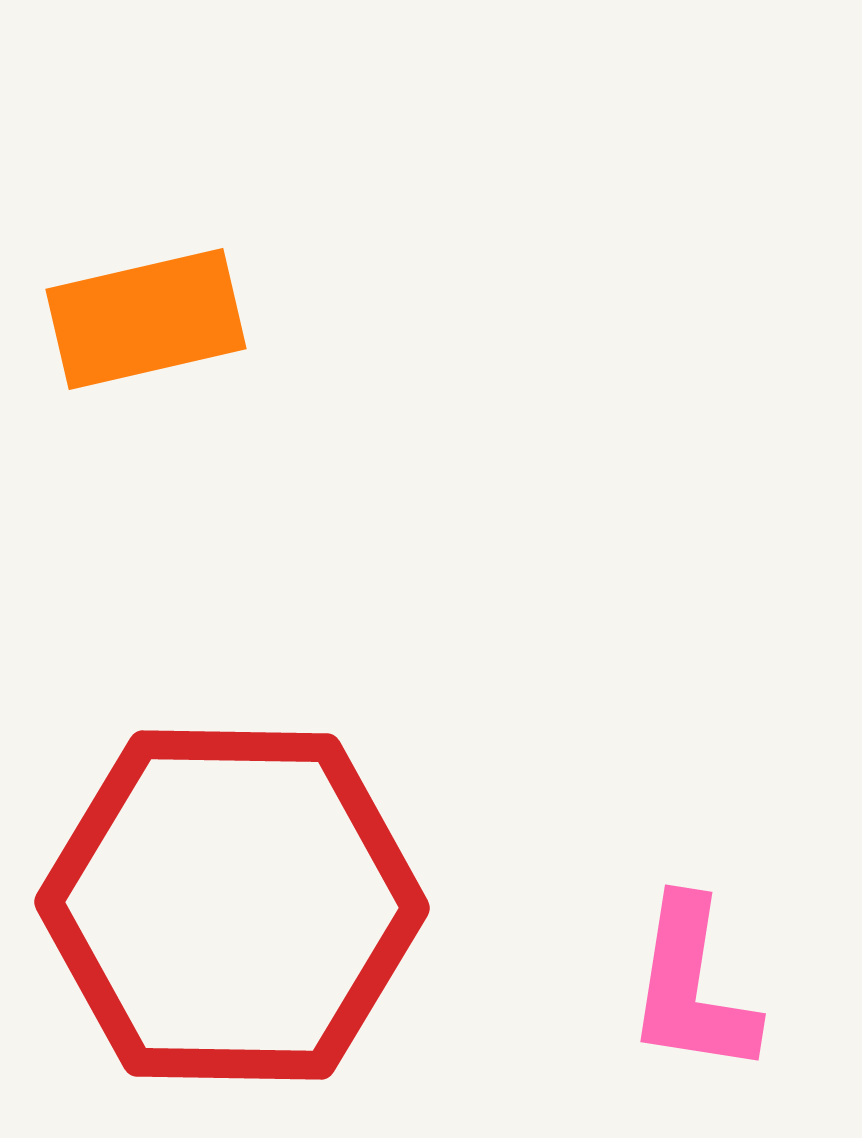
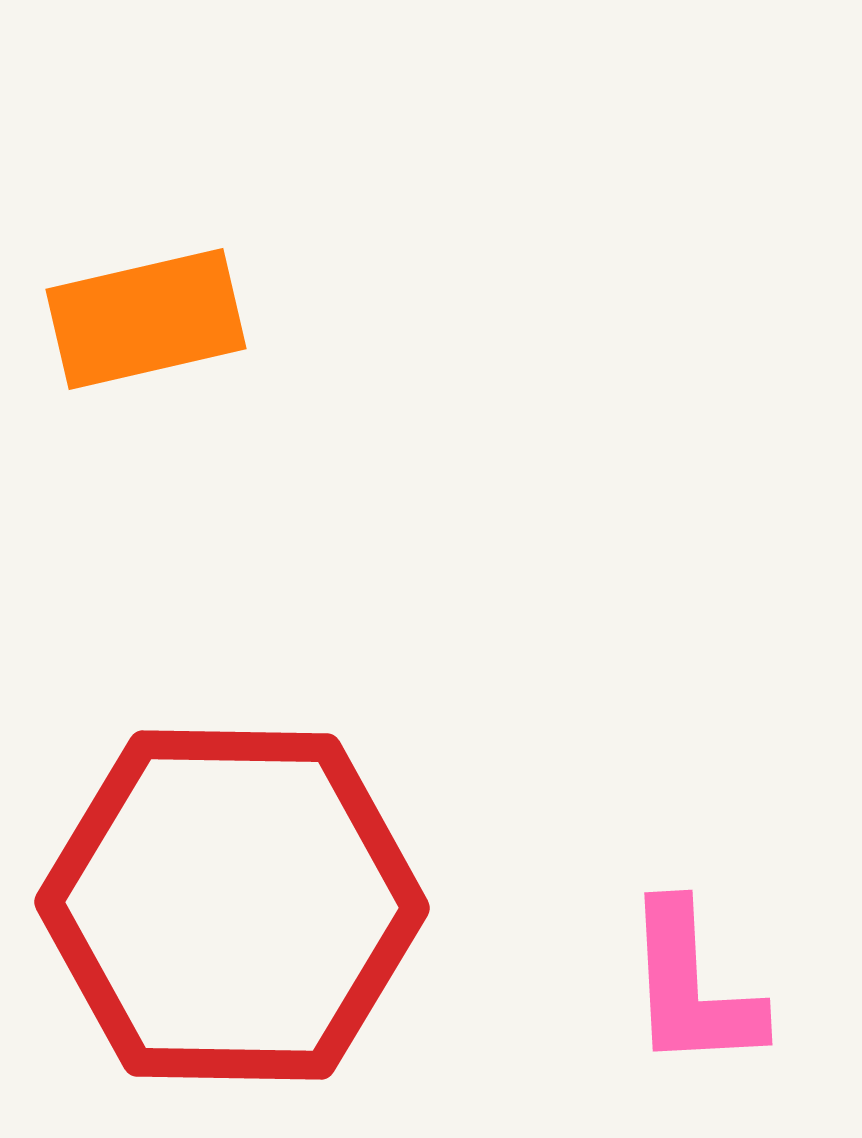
pink L-shape: rotated 12 degrees counterclockwise
